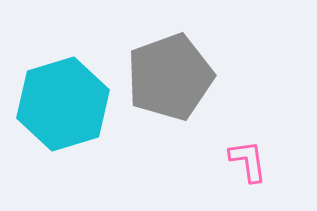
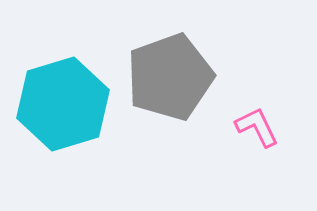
pink L-shape: moved 9 px right, 34 px up; rotated 18 degrees counterclockwise
